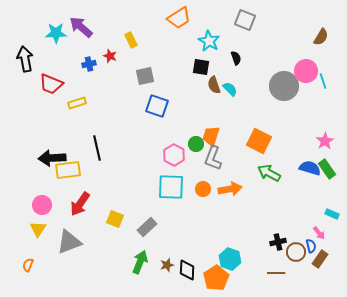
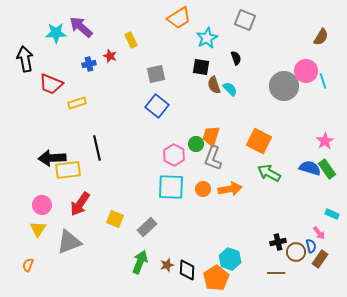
cyan star at (209, 41): moved 2 px left, 3 px up; rotated 15 degrees clockwise
gray square at (145, 76): moved 11 px right, 2 px up
blue square at (157, 106): rotated 20 degrees clockwise
